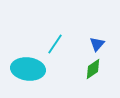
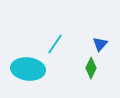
blue triangle: moved 3 px right
green diamond: moved 2 px left, 1 px up; rotated 30 degrees counterclockwise
